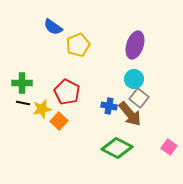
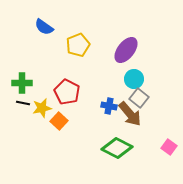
blue semicircle: moved 9 px left
purple ellipse: moved 9 px left, 5 px down; rotated 20 degrees clockwise
yellow star: moved 1 px up
